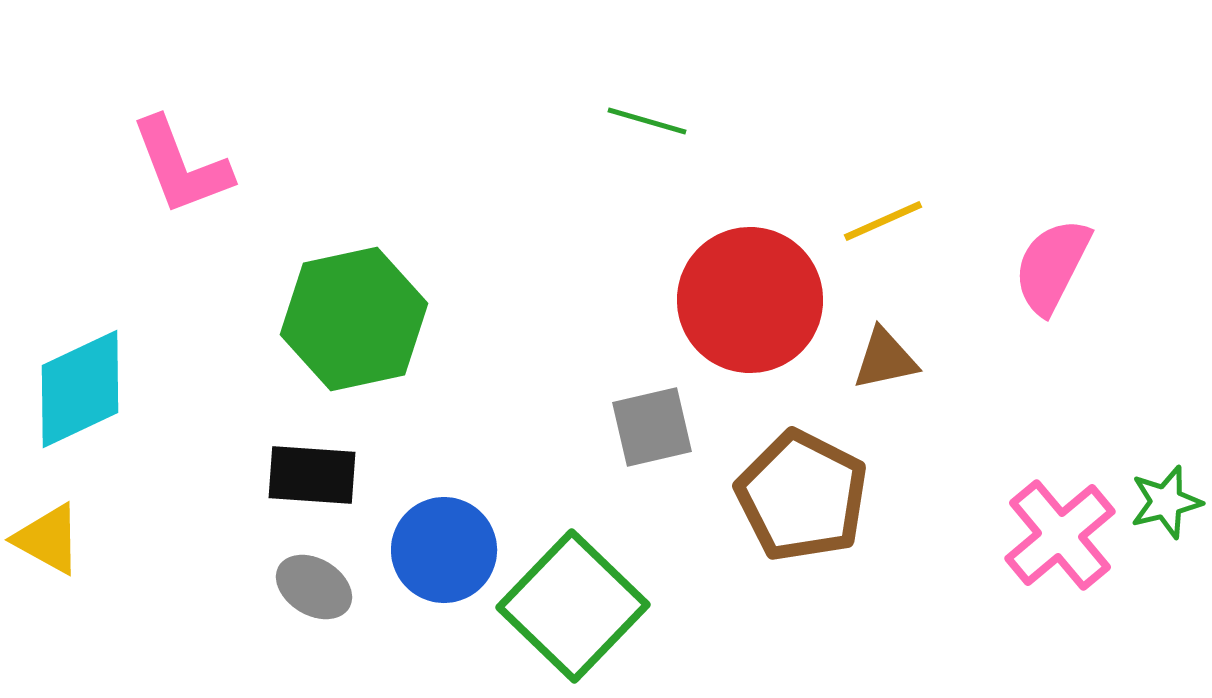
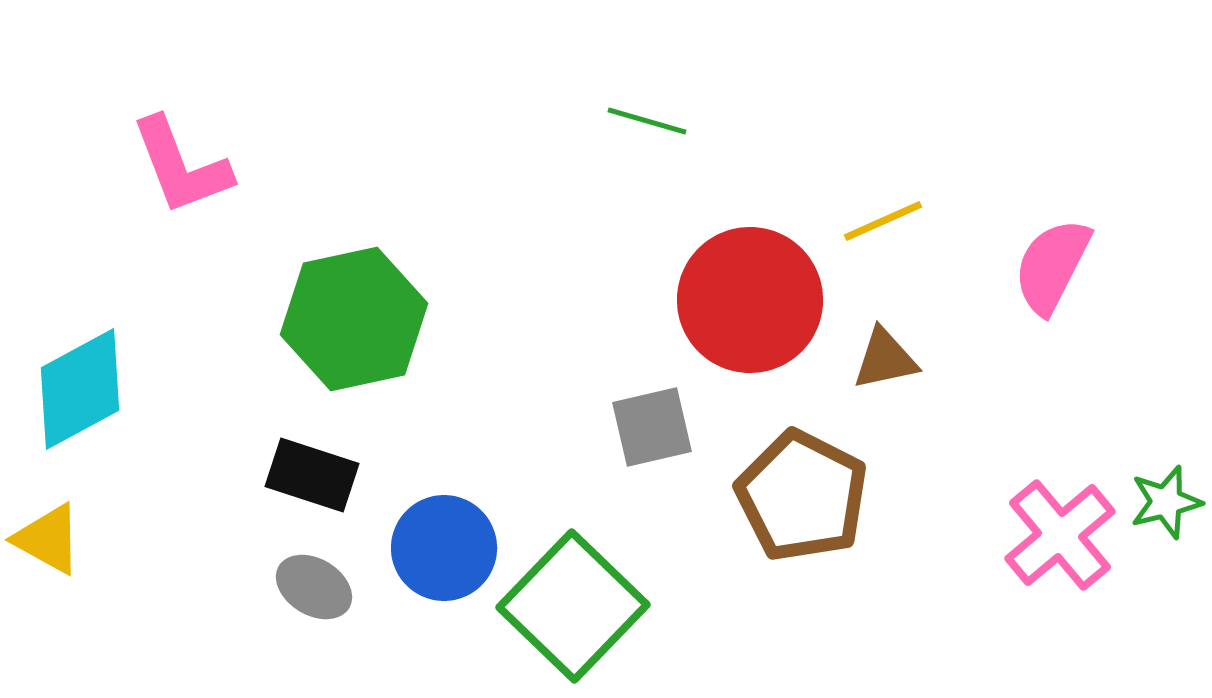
cyan diamond: rotated 3 degrees counterclockwise
black rectangle: rotated 14 degrees clockwise
blue circle: moved 2 px up
